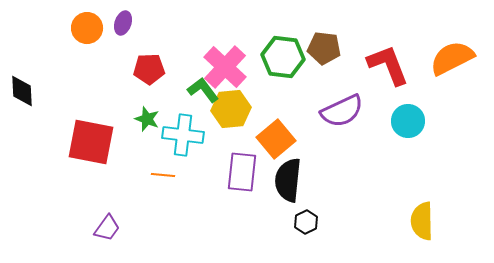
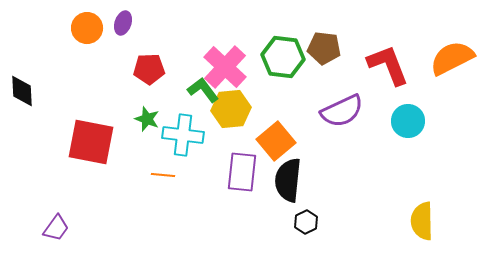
orange square: moved 2 px down
purple trapezoid: moved 51 px left
